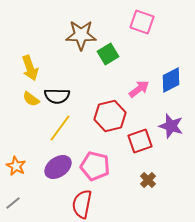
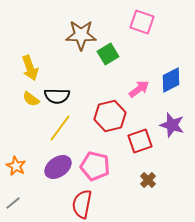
purple star: moved 1 px right, 1 px up
